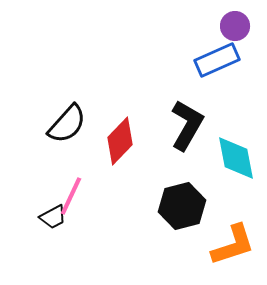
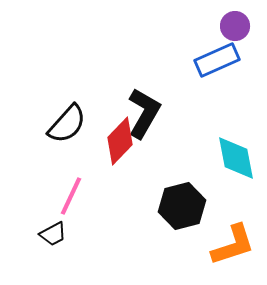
black L-shape: moved 43 px left, 12 px up
black trapezoid: moved 17 px down
